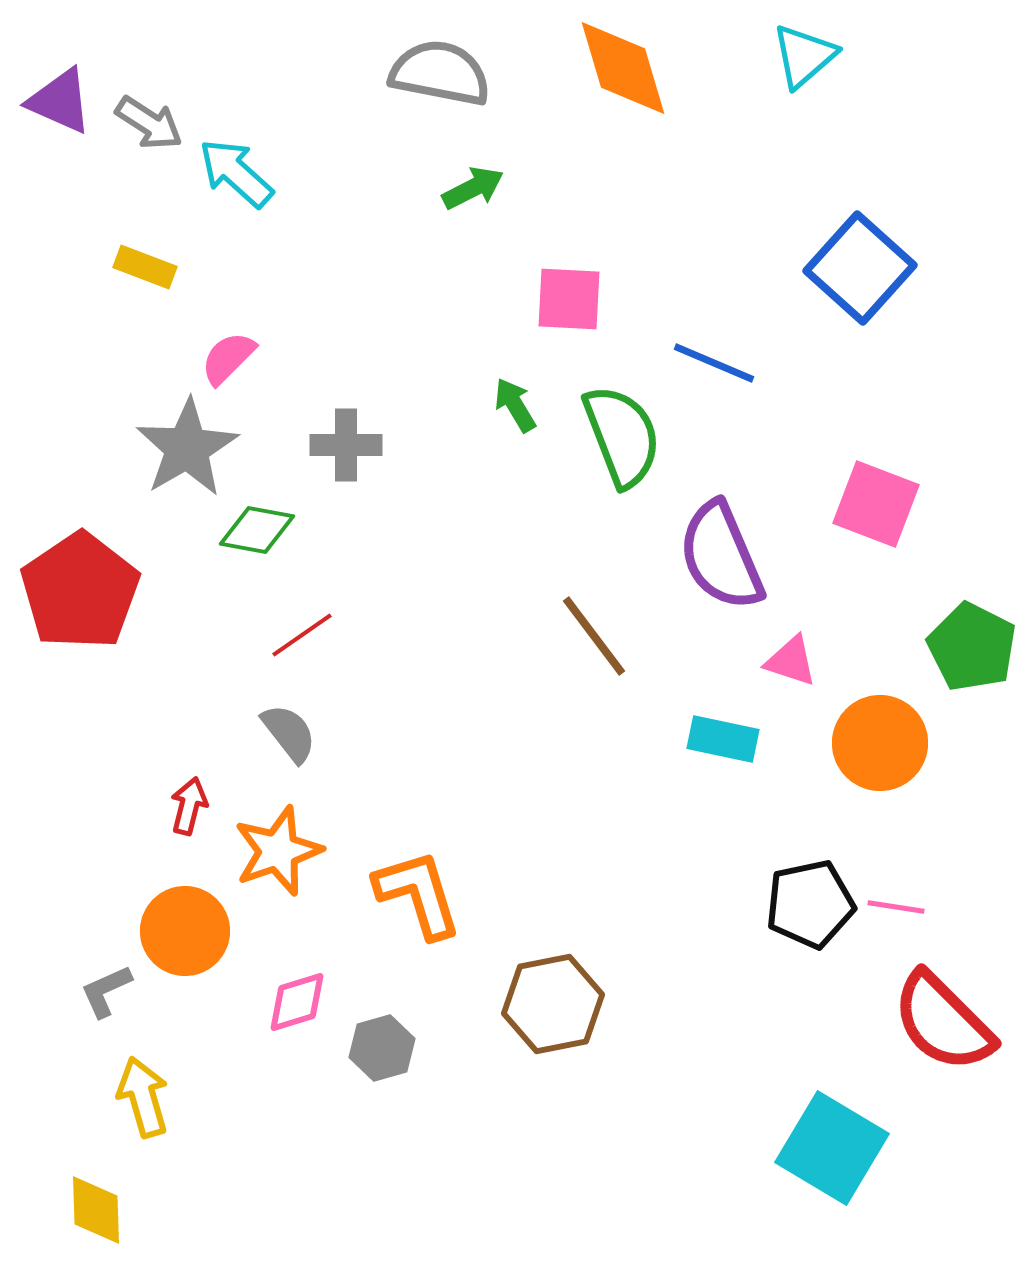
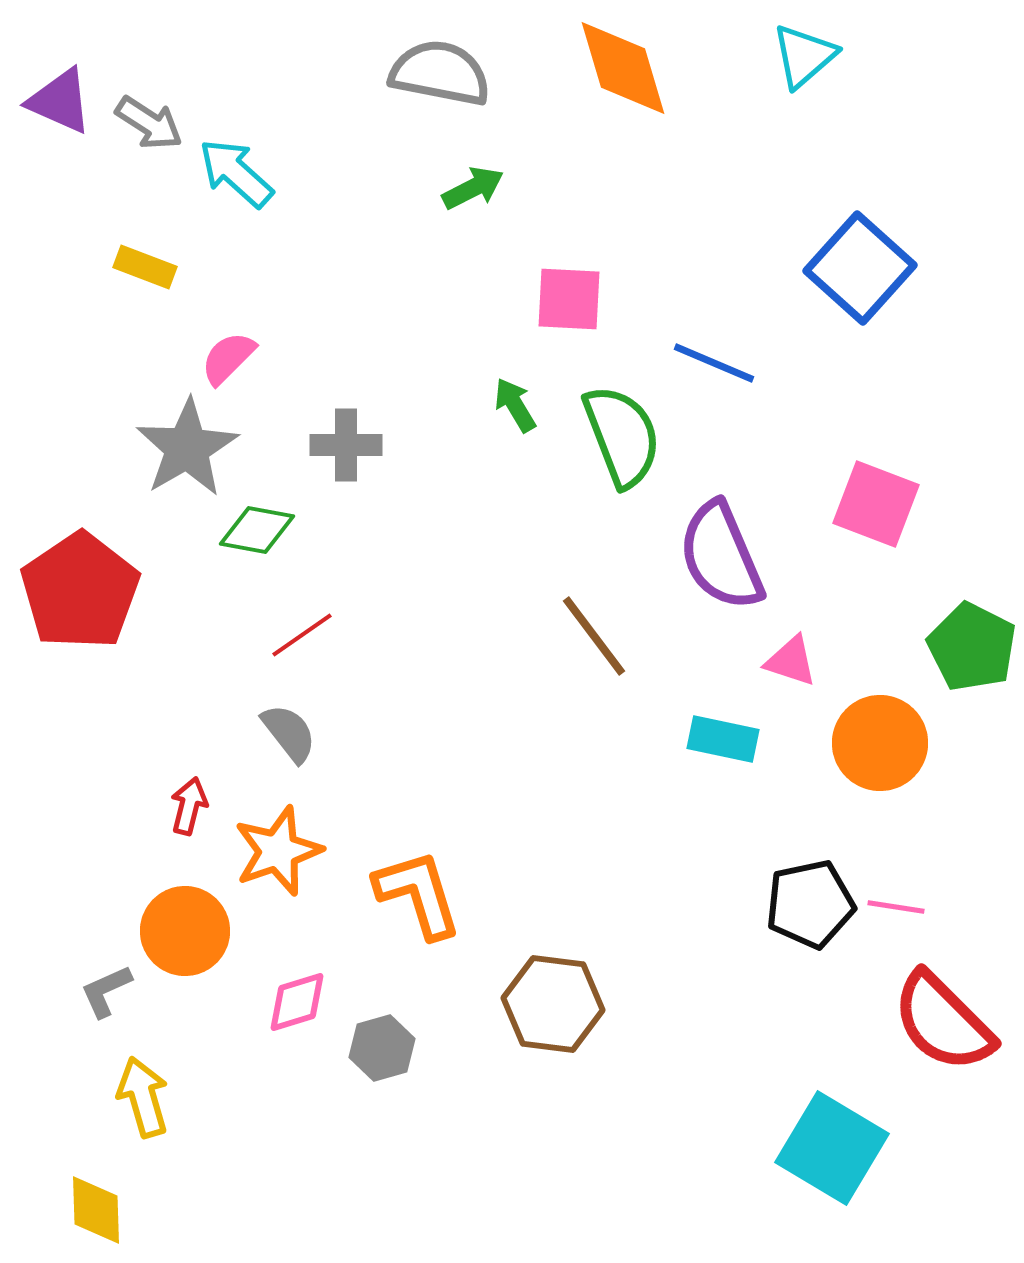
brown hexagon at (553, 1004): rotated 18 degrees clockwise
